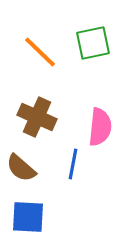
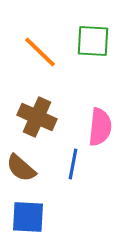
green square: moved 2 px up; rotated 15 degrees clockwise
